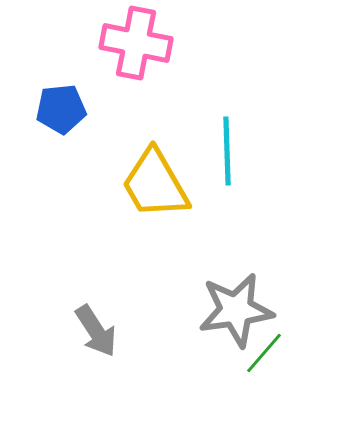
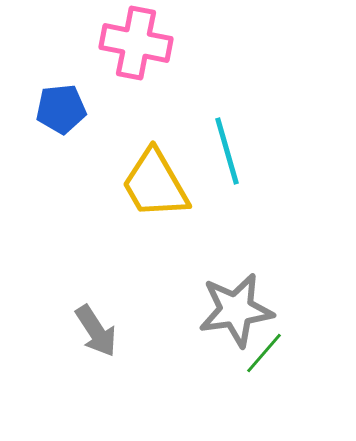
cyan line: rotated 14 degrees counterclockwise
